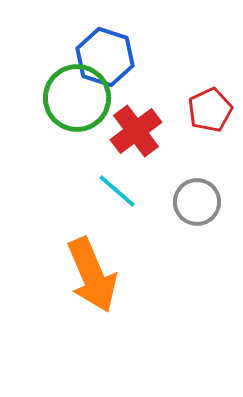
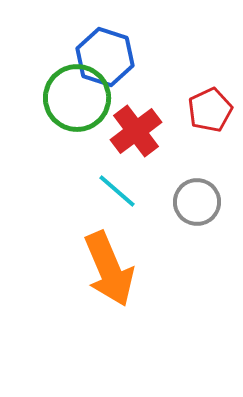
orange arrow: moved 17 px right, 6 px up
